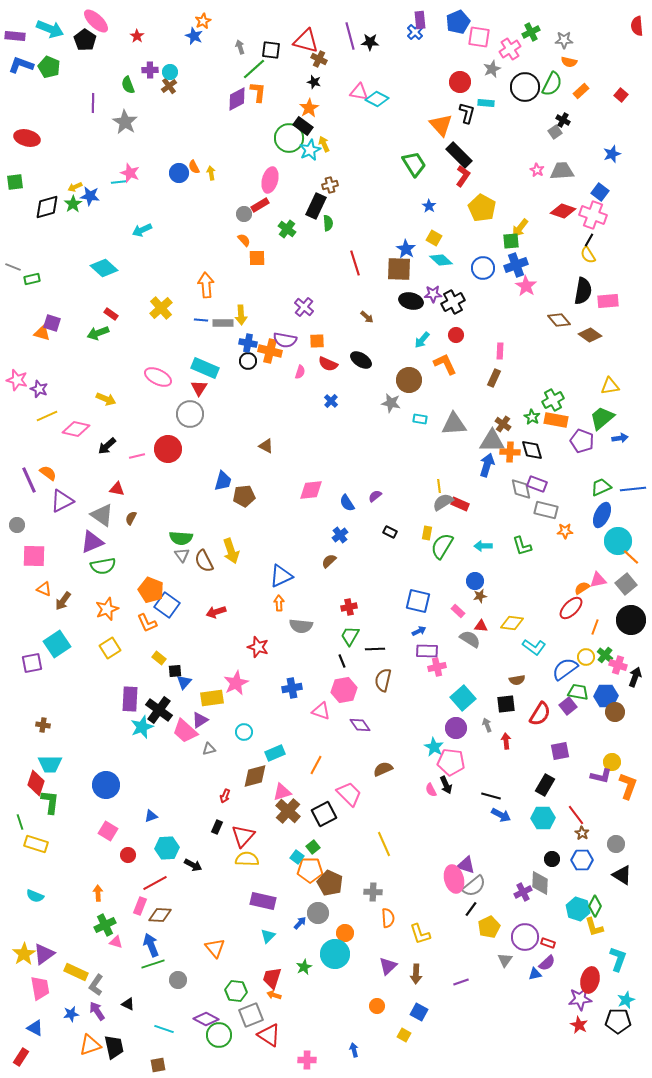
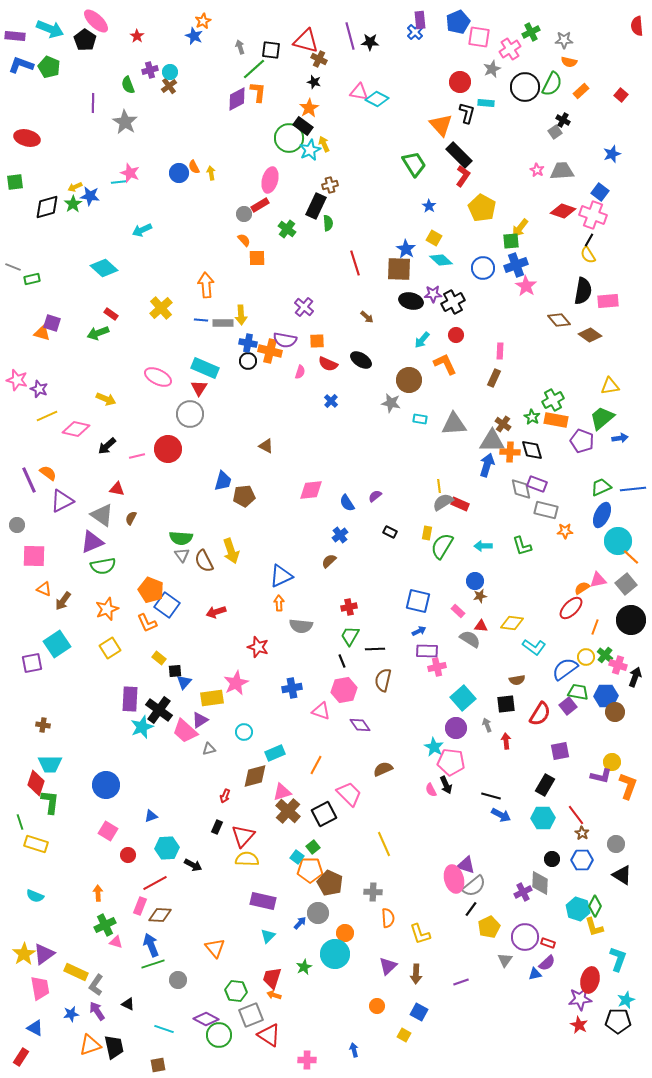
purple cross at (150, 70): rotated 14 degrees counterclockwise
